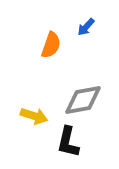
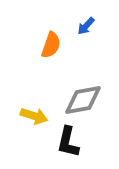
blue arrow: moved 1 px up
